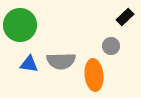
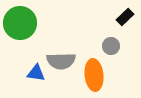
green circle: moved 2 px up
blue triangle: moved 7 px right, 9 px down
